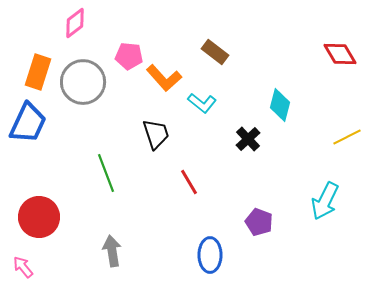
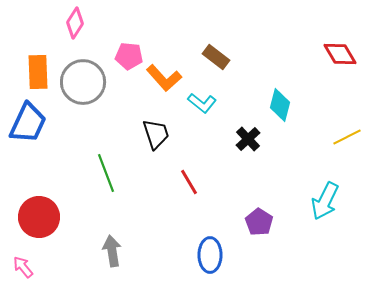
pink diamond: rotated 20 degrees counterclockwise
brown rectangle: moved 1 px right, 5 px down
orange rectangle: rotated 20 degrees counterclockwise
purple pentagon: rotated 12 degrees clockwise
